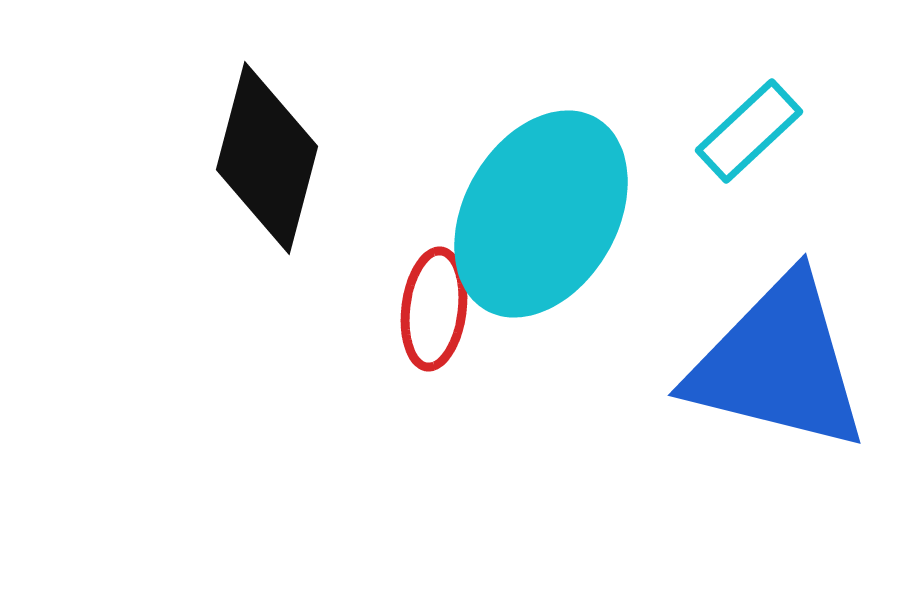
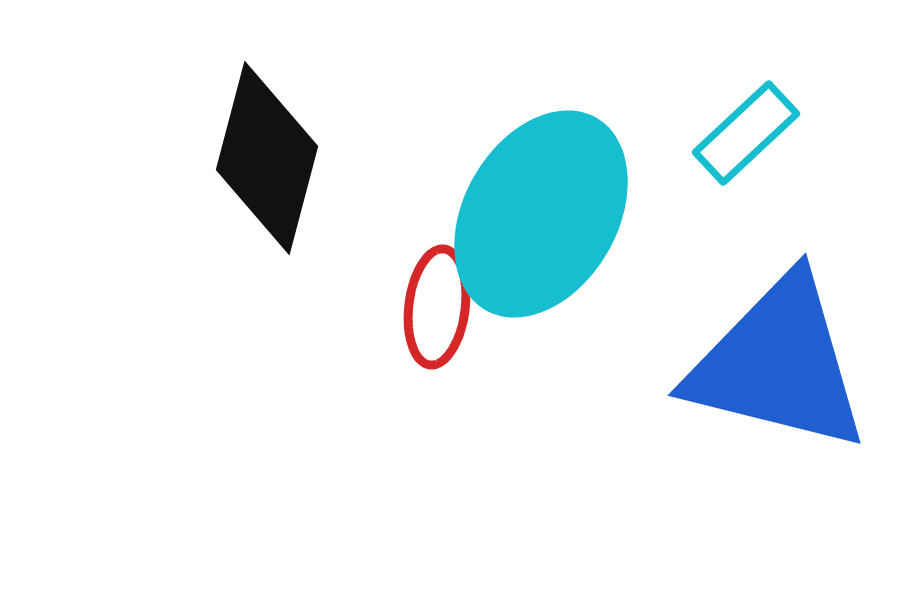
cyan rectangle: moved 3 px left, 2 px down
red ellipse: moved 3 px right, 2 px up
